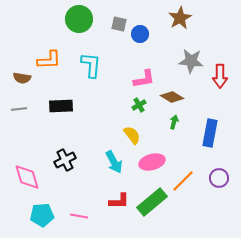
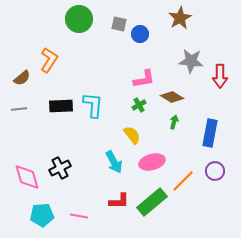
orange L-shape: rotated 55 degrees counterclockwise
cyan L-shape: moved 2 px right, 40 px down
brown semicircle: rotated 48 degrees counterclockwise
black cross: moved 5 px left, 8 px down
purple circle: moved 4 px left, 7 px up
